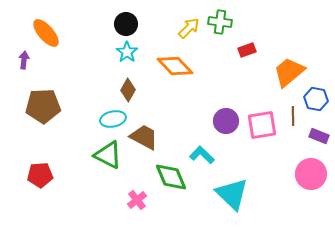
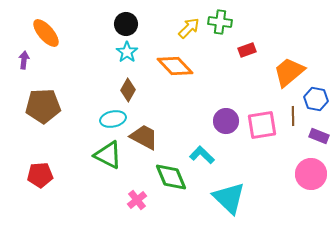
cyan triangle: moved 3 px left, 4 px down
